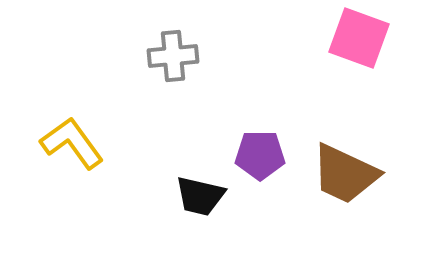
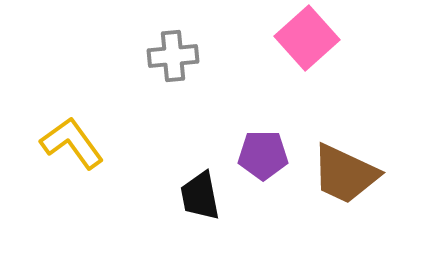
pink square: moved 52 px left; rotated 28 degrees clockwise
purple pentagon: moved 3 px right
black trapezoid: rotated 66 degrees clockwise
